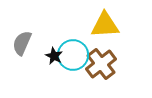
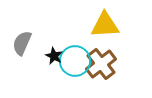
cyan circle: moved 2 px right, 6 px down
